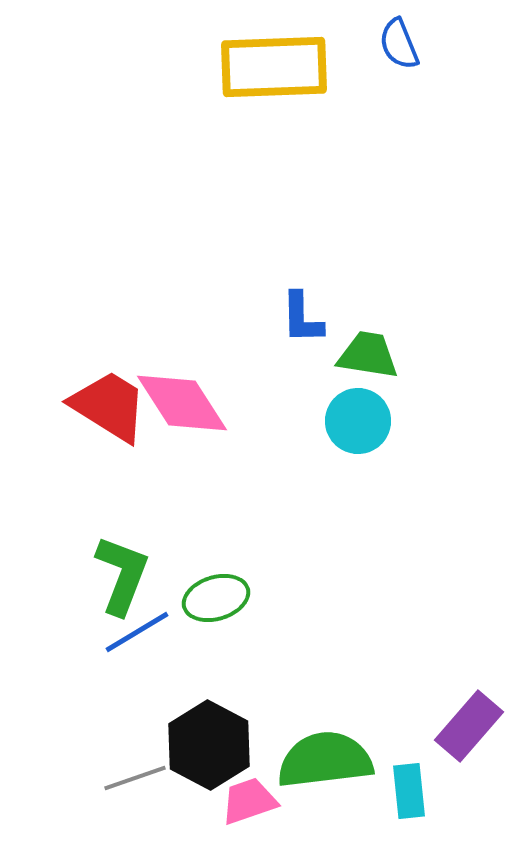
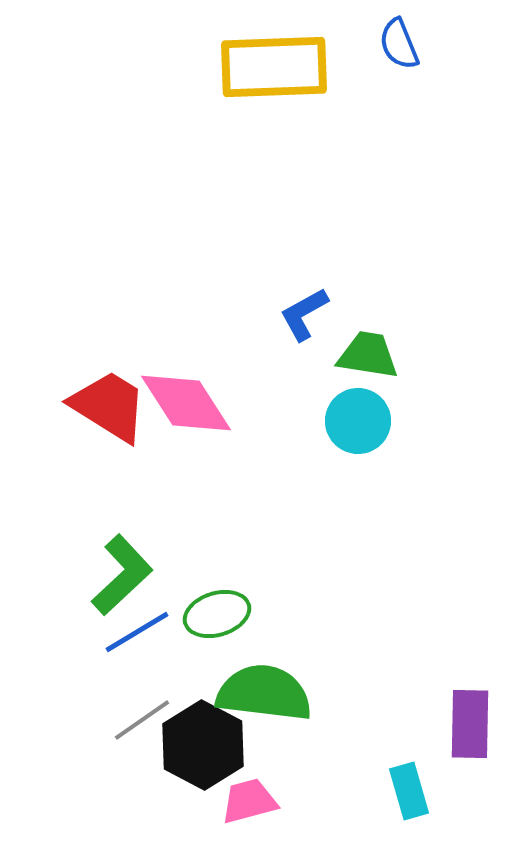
blue L-shape: moved 2 px right, 4 px up; rotated 62 degrees clockwise
pink diamond: moved 4 px right
green L-shape: rotated 26 degrees clockwise
green ellipse: moved 1 px right, 16 px down
purple rectangle: moved 1 px right, 2 px up; rotated 40 degrees counterclockwise
black hexagon: moved 6 px left
green semicircle: moved 61 px left, 67 px up; rotated 14 degrees clockwise
gray line: moved 7 px right, 58 px up; rotated 16 degrees counterclockwise
cyan rectangle: rotated 10 degrees counterclockwise
pink trapezoid: rotated 4 degrees clockwise
